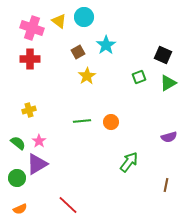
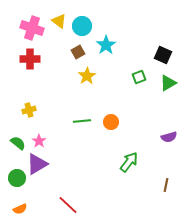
cyan circle: moved 2 px left, 9 px down
